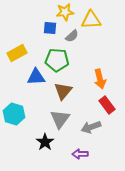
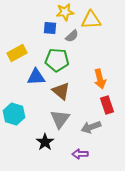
brown triangle: moved 2 px left; rotated 30 degrees counterclockwise
red rectangle: rotated 18 degrees clockwise
